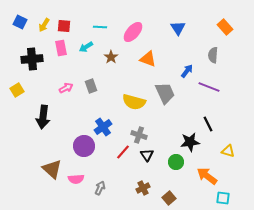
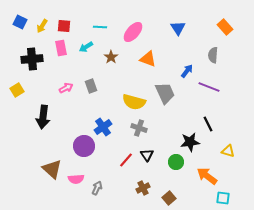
yellow arrow: moved 2 px left, 1 px down
gray cross: moved 7 px up
red line: moved 3 px right, 8 px down
gray arrow: moved 3 px left
